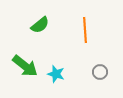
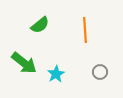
green arrow: moved 1 px left, 3 px up
cyan star: rotated 24 degrees clockwise
